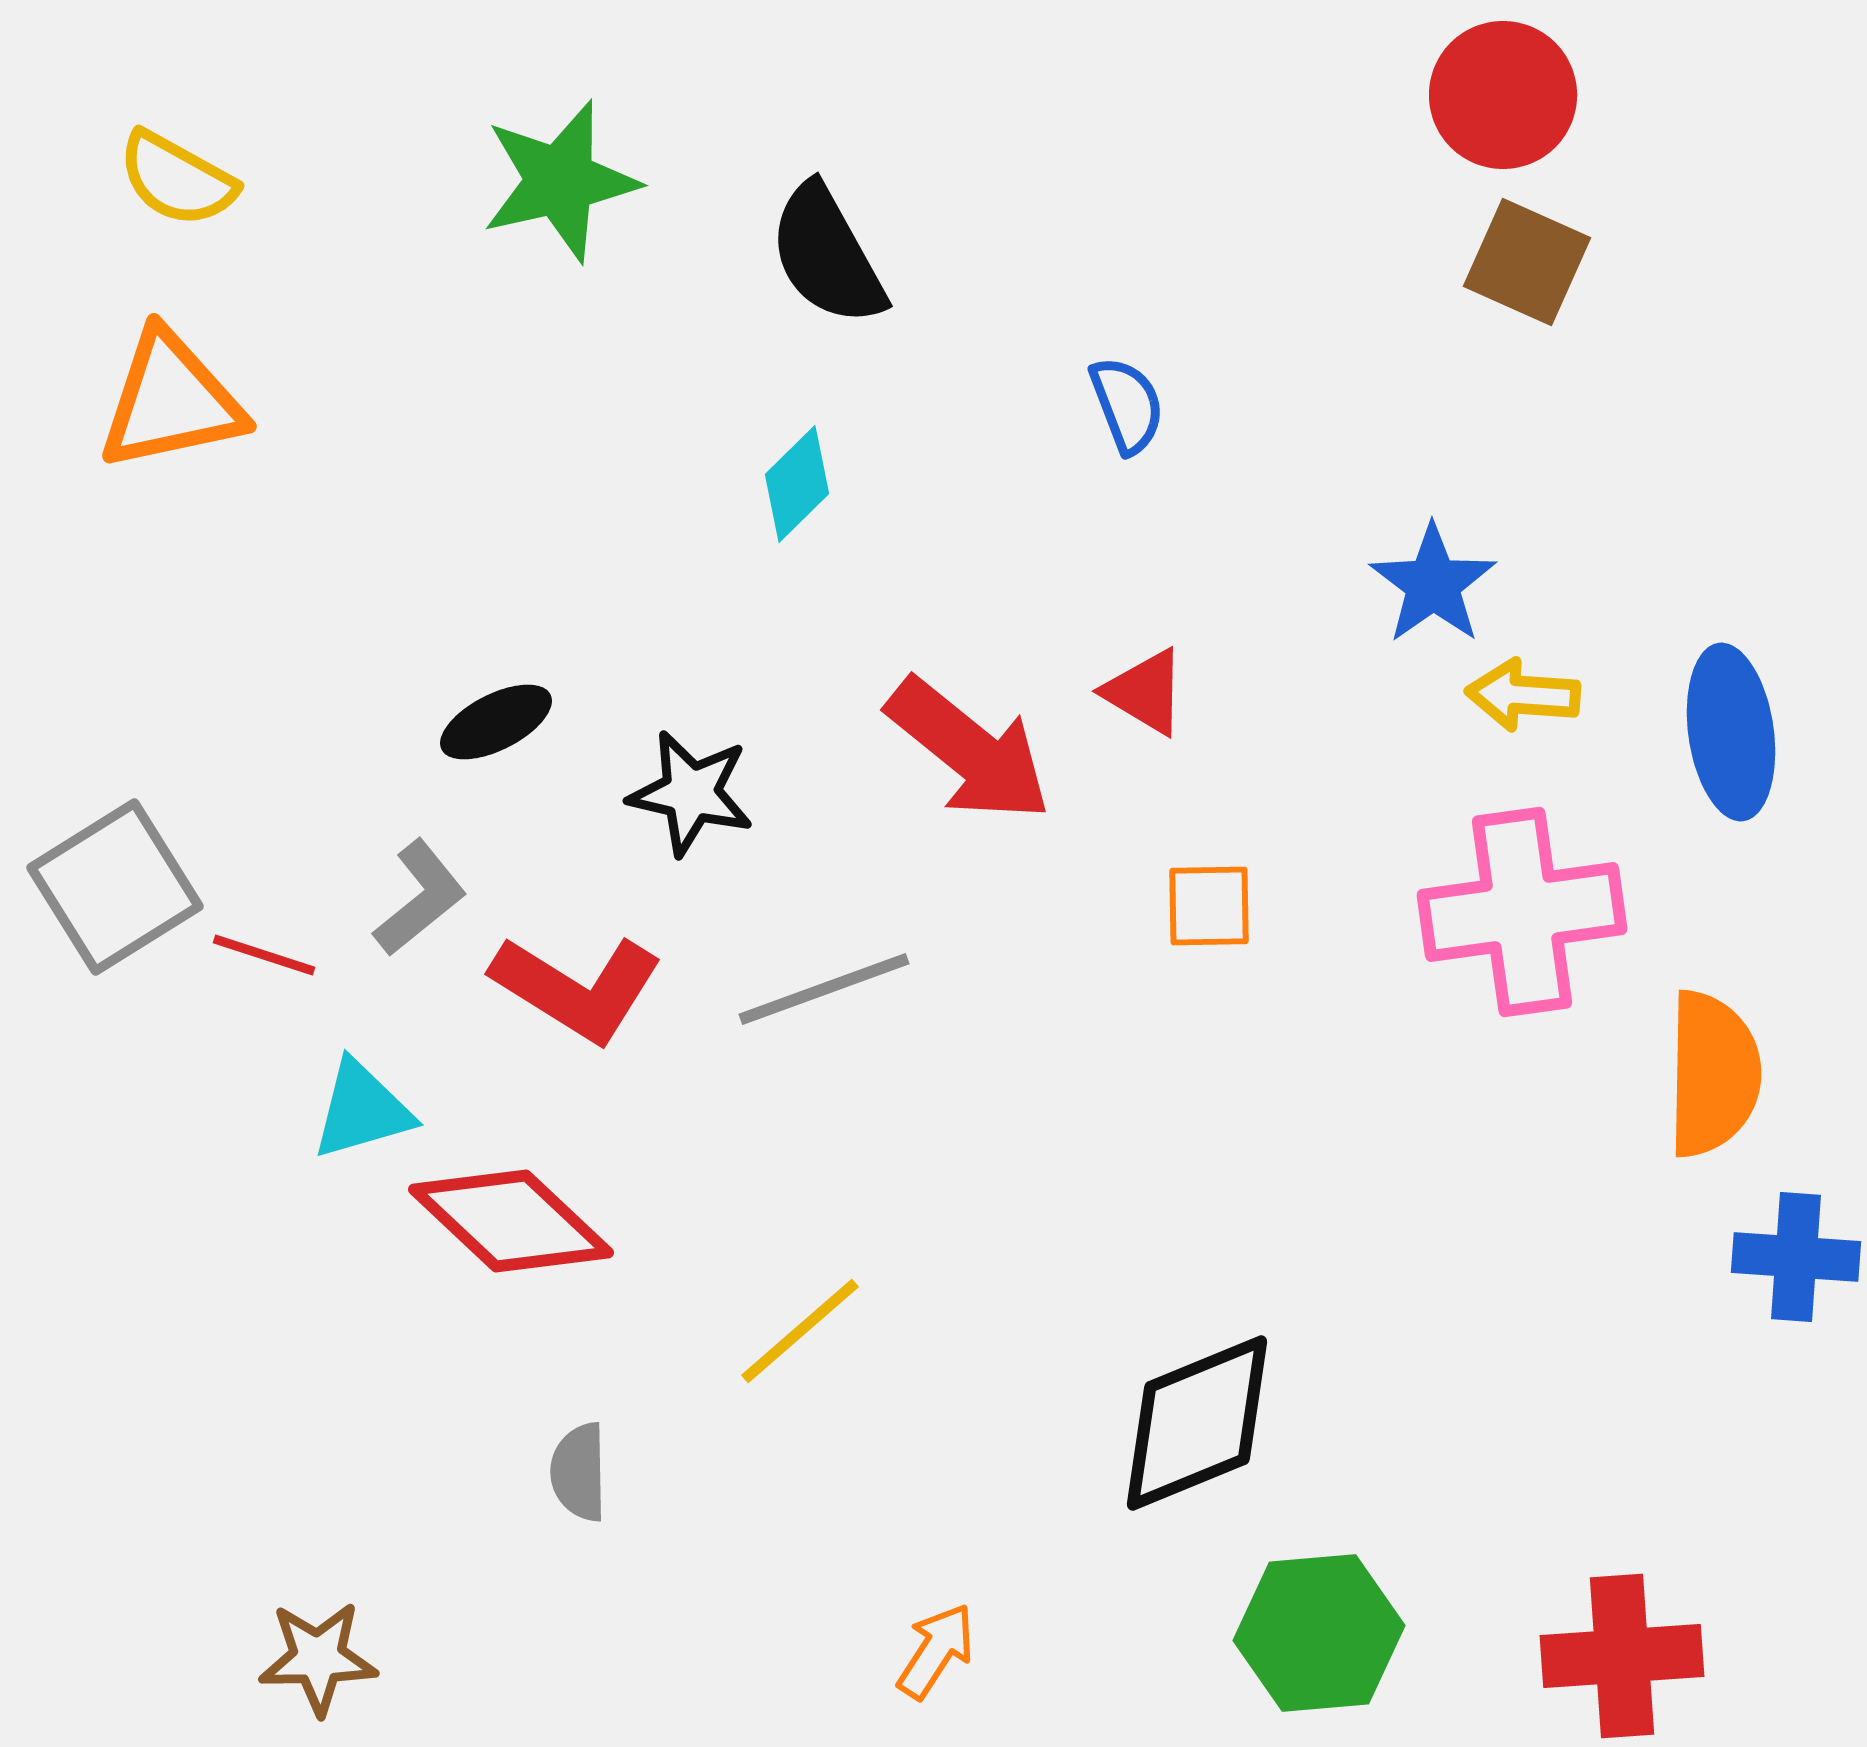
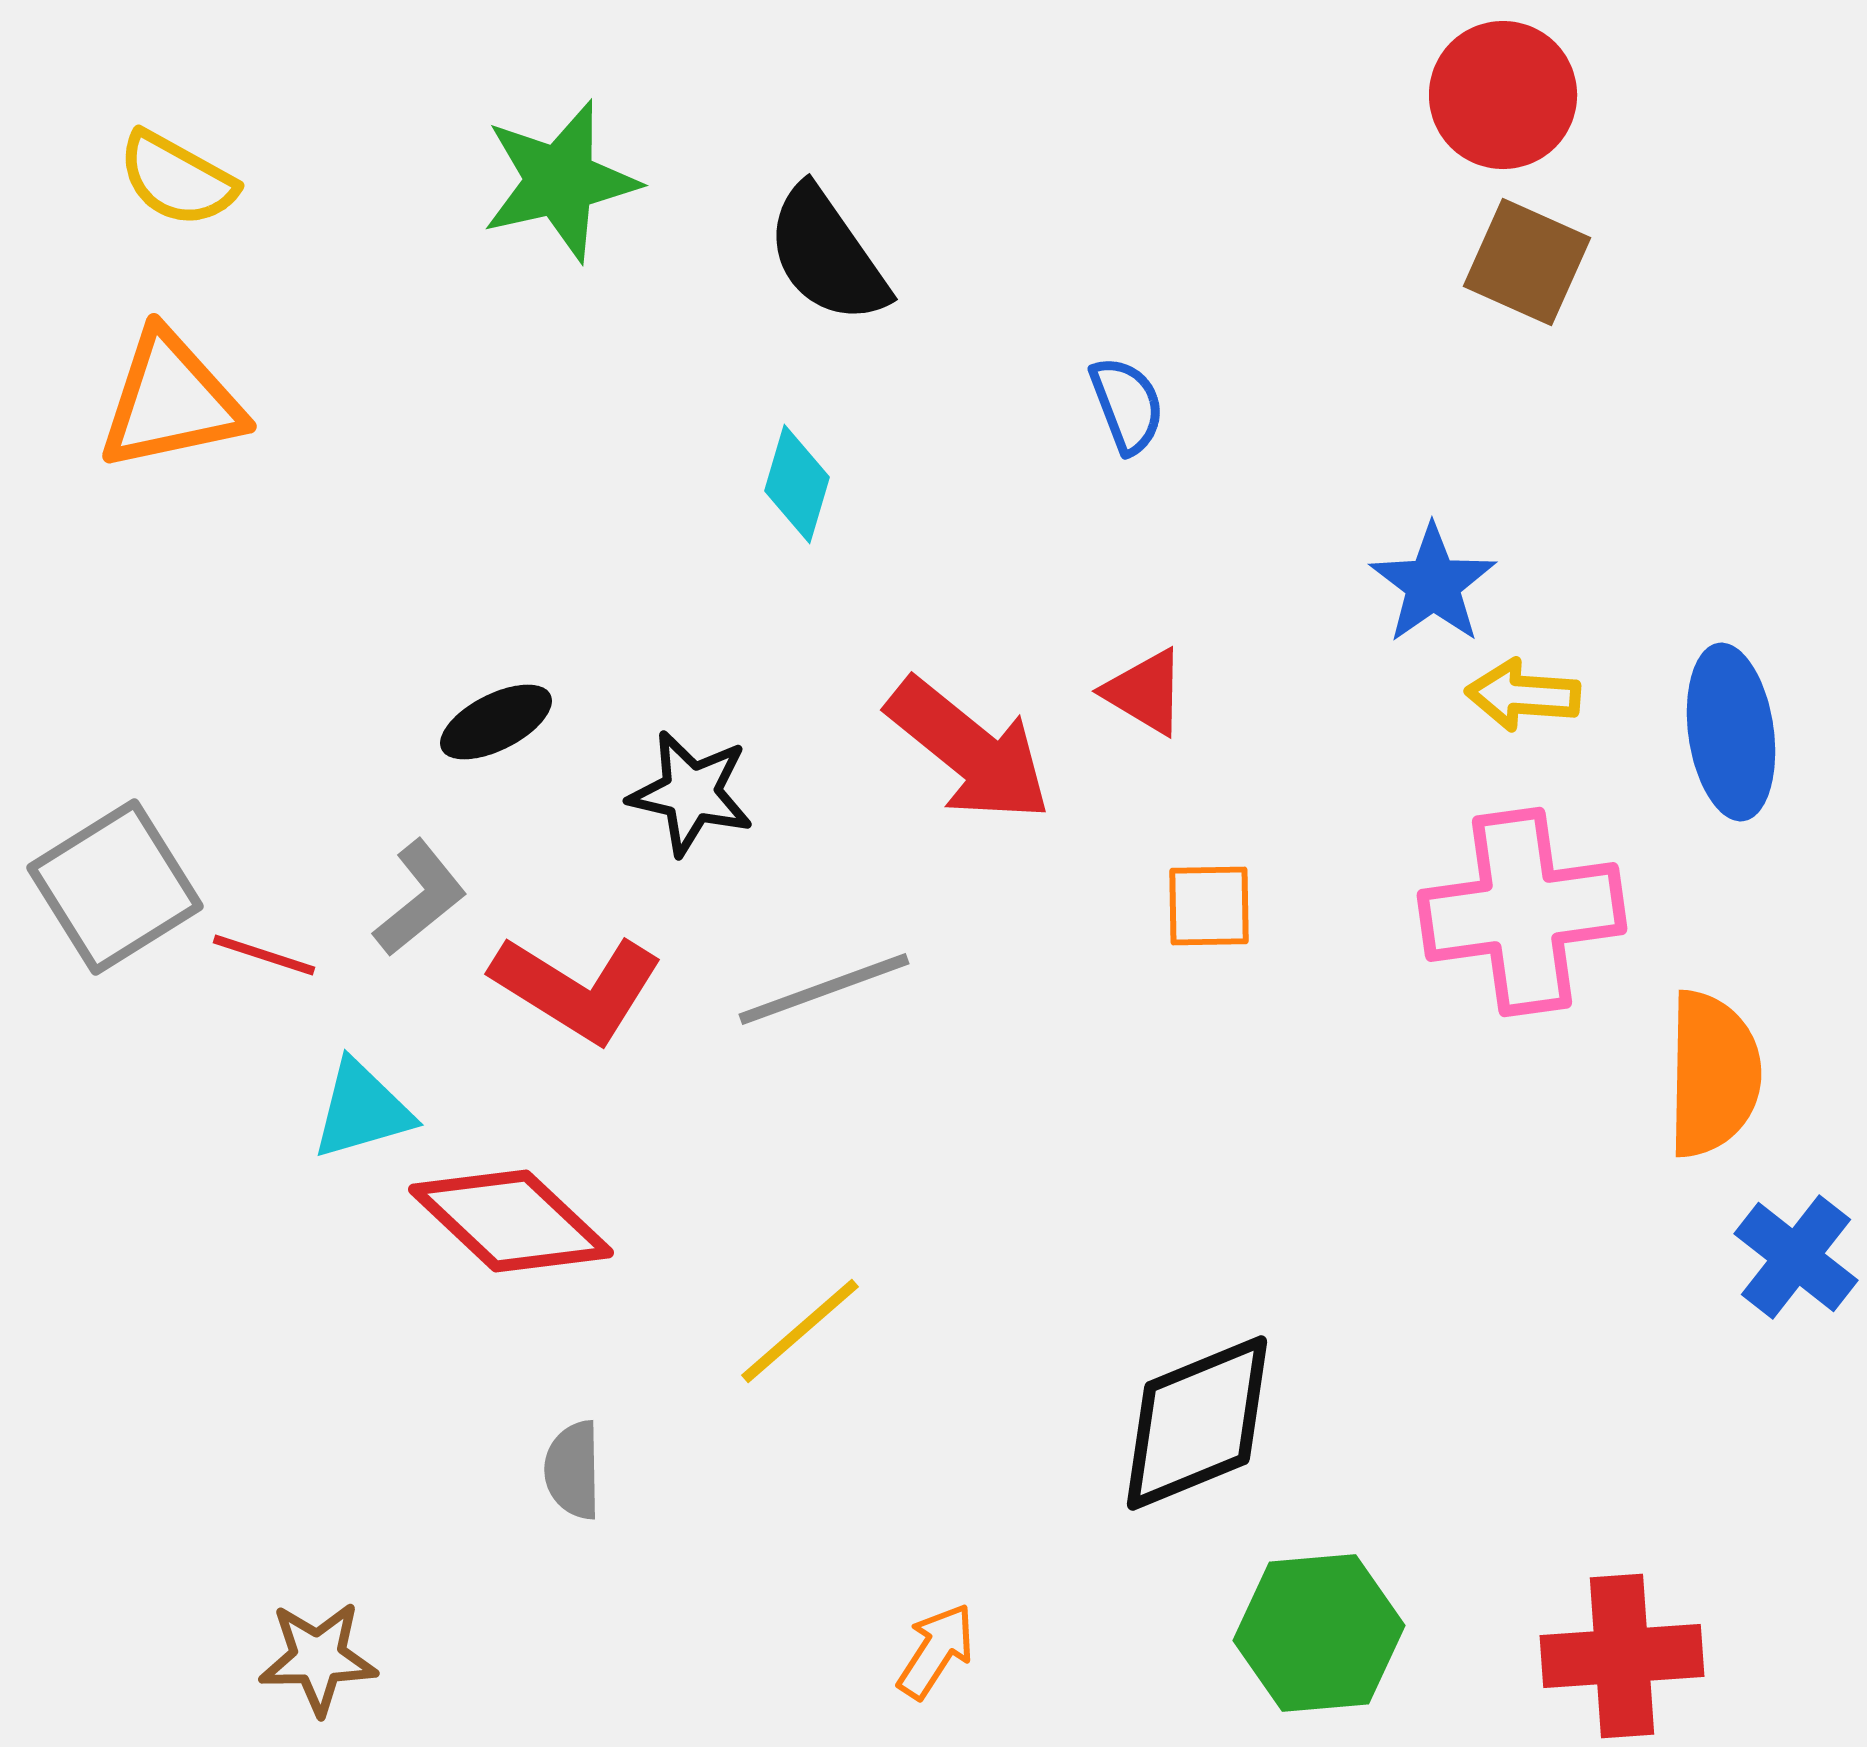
black semicircle: rotated 6 degrees counterclockwise
cyan diamond: rotated 29 degrees counterclockwise
blue cross: rotated 34 degrees clockwise
gray semicircle: moved 6 px left, 2 px up
